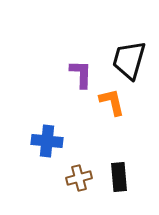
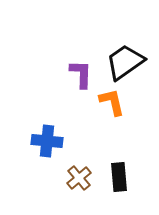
black trapezoid: moved 4 px left, 2 px down; rotated 39 degrees clockwise
brown cross: rotated 25 degrees counterclockwise
